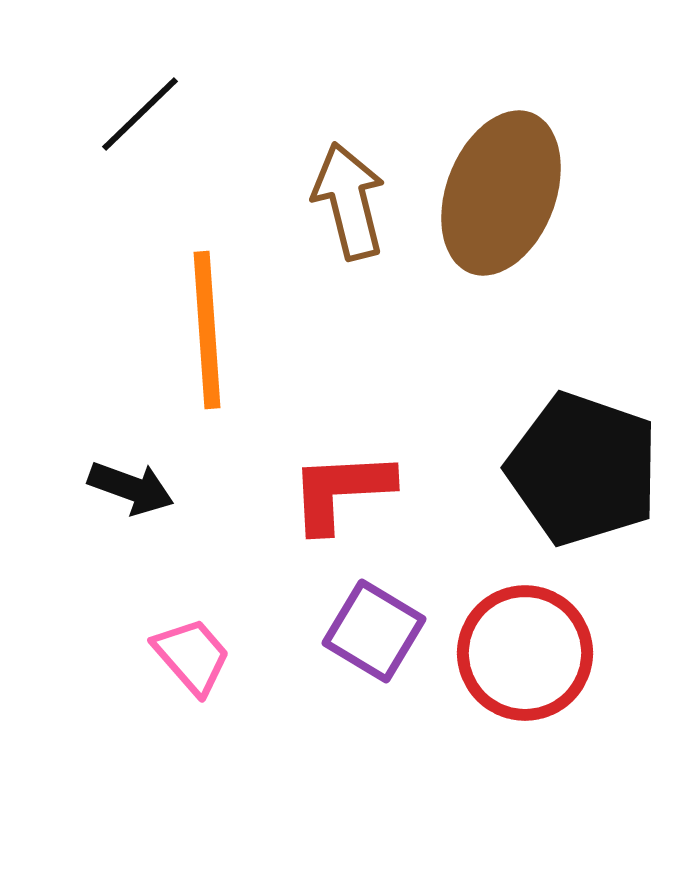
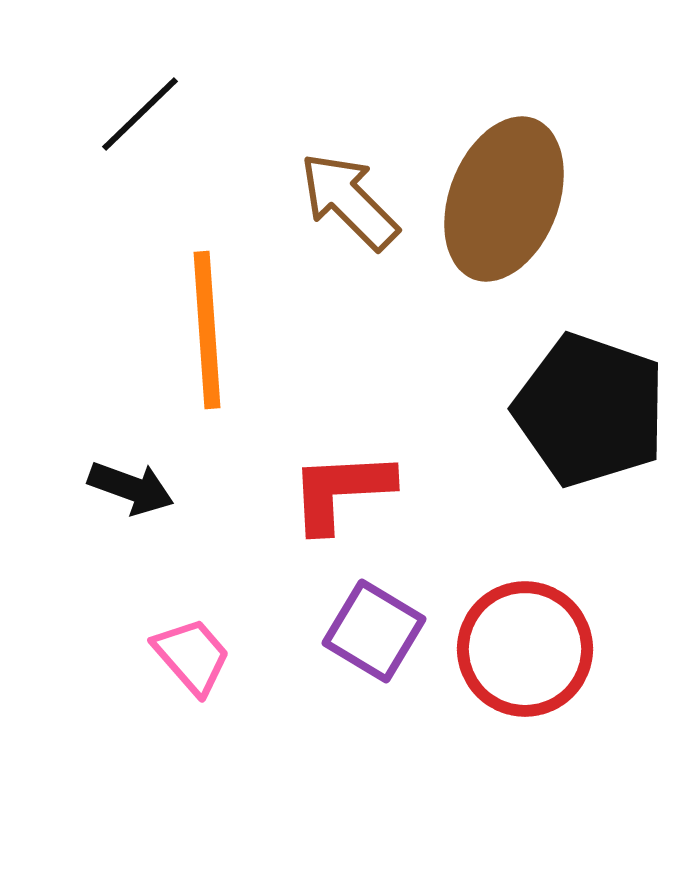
brown ellipse: moved 3 px right, 6 px down
brown arrow: rotated 31 degrees counterclockwise
black pentagon: moved 7 px right, 59 px up
red circle: moved 4 px up
